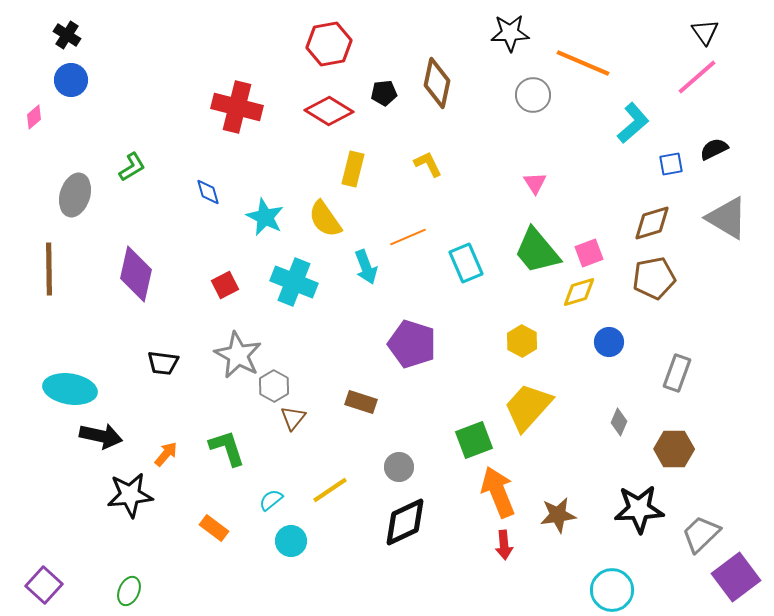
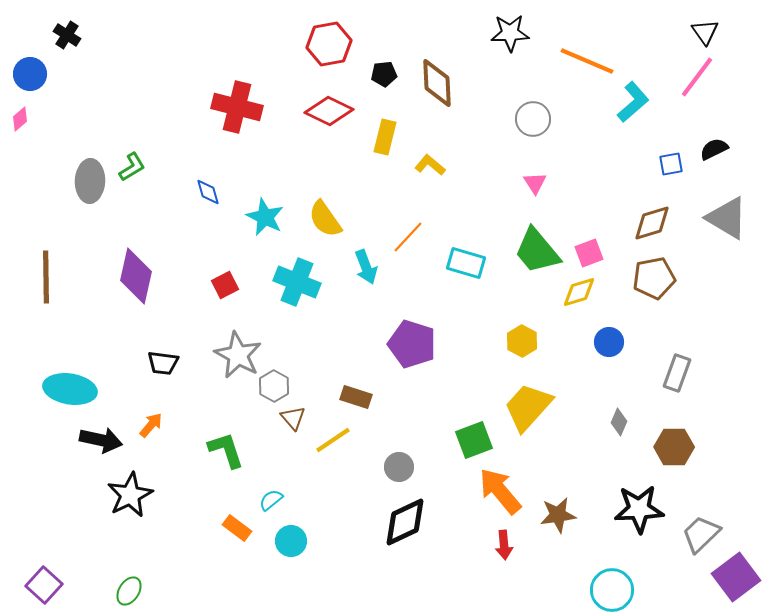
orange line at (583, 63): moved 4 px right, 2 px up
pink line at (697, 77): rotated 12 degrees counterclockwise
blue circle at (71, 80): moved 41 px left, 6 px up
brown diamond at (437, 83): rotated 15 degrees counterclockwise
black pentagon at (384, 93): moved 19 px up
gray circle at (533, 95): moved 24 px down
red diamond at (329, 111): rotated 6 degrees counterclockwise
pink diamond at (34, 117): moved 14 px left, 2 px down
cyan L-shape at (633, 123): moved 21 px up
yellow L-shape at (428, 164): moved 2 px right, 1 px down; rotated 24 degrees counterclockwise
yellow rectangle at (353, 169): moved 32 px right, 32 px up
gray ellipse at (75, 195): moved 15 px right, 14 px up; rotated 15 degrees counterclockwise
orange line at (408, 237): rotated 24 degrees counterclockwise
cyan rectangle at (466, 263): rotated 51 degrees counterclockwise
brown line at (49, 269): moved 3 px left, 8 px down
purple diamond at (136, 274): moved 2 px down
cyan cross at (294, 282): moved 3 px right
brown rectangle at (361, 402): moved 5 px left, 5 px up
brown triangle at (293, 418): rotated 20 degrees counterclockwise
black arrow at (101, 436): moved 4 px down
green L-shape at (227, 448): moved 1 px left, 2 px down
brown hexagon at (674, 449): moved 2 px up
orange arrow at (166, 454): moved 15 px left, 29 px up
yellow line at (330, 490): moved 3 px right, 50 px up
orange arrow at (498, 492): moved 2 px right, 1 px up; rotated 18 degrees counterclockwise
black star at (130, 495): rotated 21 degrees counterclockwise
orange rectangle at (214, 528): moved 23 px right
green ellipse at (129, 591): rotated 8 degrees clockwise
